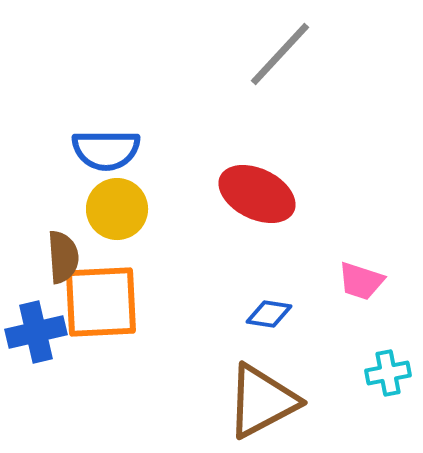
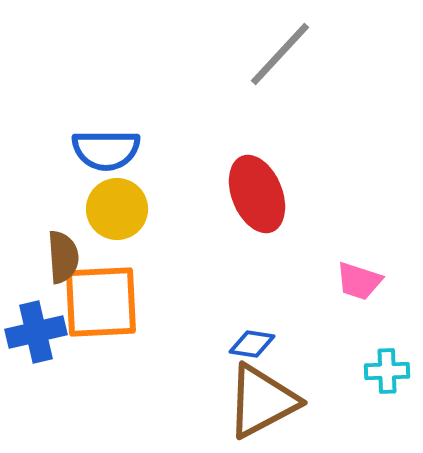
red ellipse: rotated 42 degrees clockwise
pink trapezoid: moved 2 px left
blue diamond: moved 17 px left, 30 px down
cyan cross: moved 1 px left, 2 px up; rotated 9 degrees clockwise
